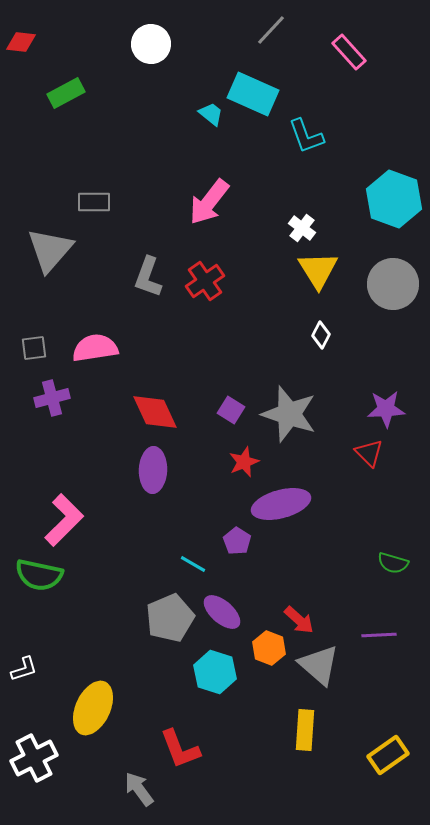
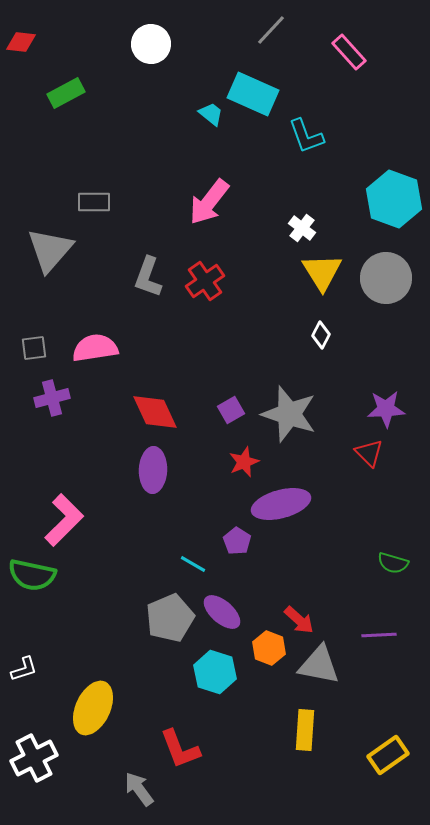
yellow triangle at (318, 270): moved 4 px right, 2 px down
gray circle at (393, 284): moved 7 px left, 6 px up
purple square at (231, 410): rotated 28 degrees clockwise
green semicircle at (39, 575): moved 7 px left
gray triangle at (319, 665): rotated 30 degrees counterclockwise
